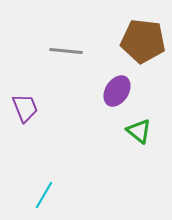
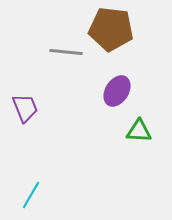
brown pentagon: moved 32 px left, 12 px up
gray line: moved 1 px down
green triangle: rotated 36 degrees counterclockwise
cyan line: moved 13 px left
